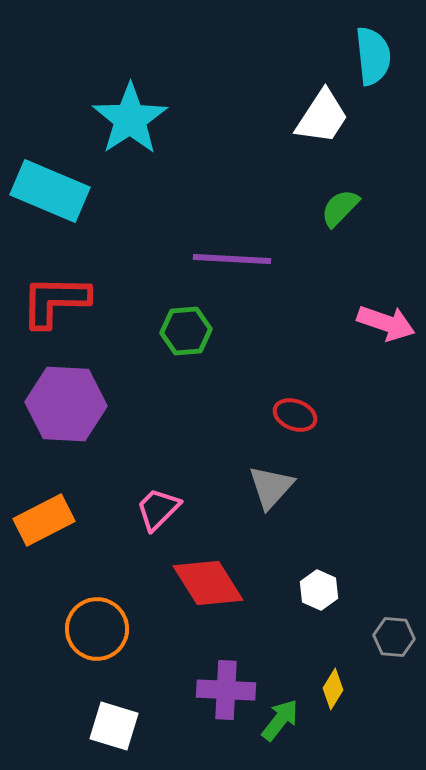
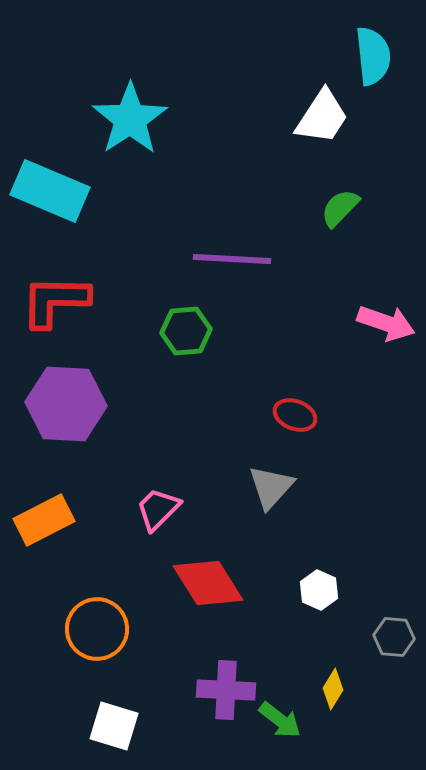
green arrow: rotated 90 degrees clockwise
